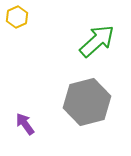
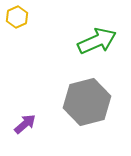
green arrow: rotated 18 degrees clockwise
purple arrow: rotated 85 degrees clockwise
